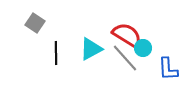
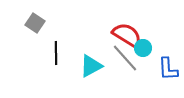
cyan triangle: moved 17 px down
